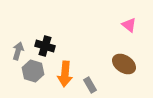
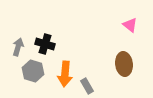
pink triangle: moved 1 px right
black cross: moved 2 px up
gray arrow: moved 4 px up
brown ellipse: rotated 50 degrees clockwise
gray rectangle: moved 3 px left, 1 px down
